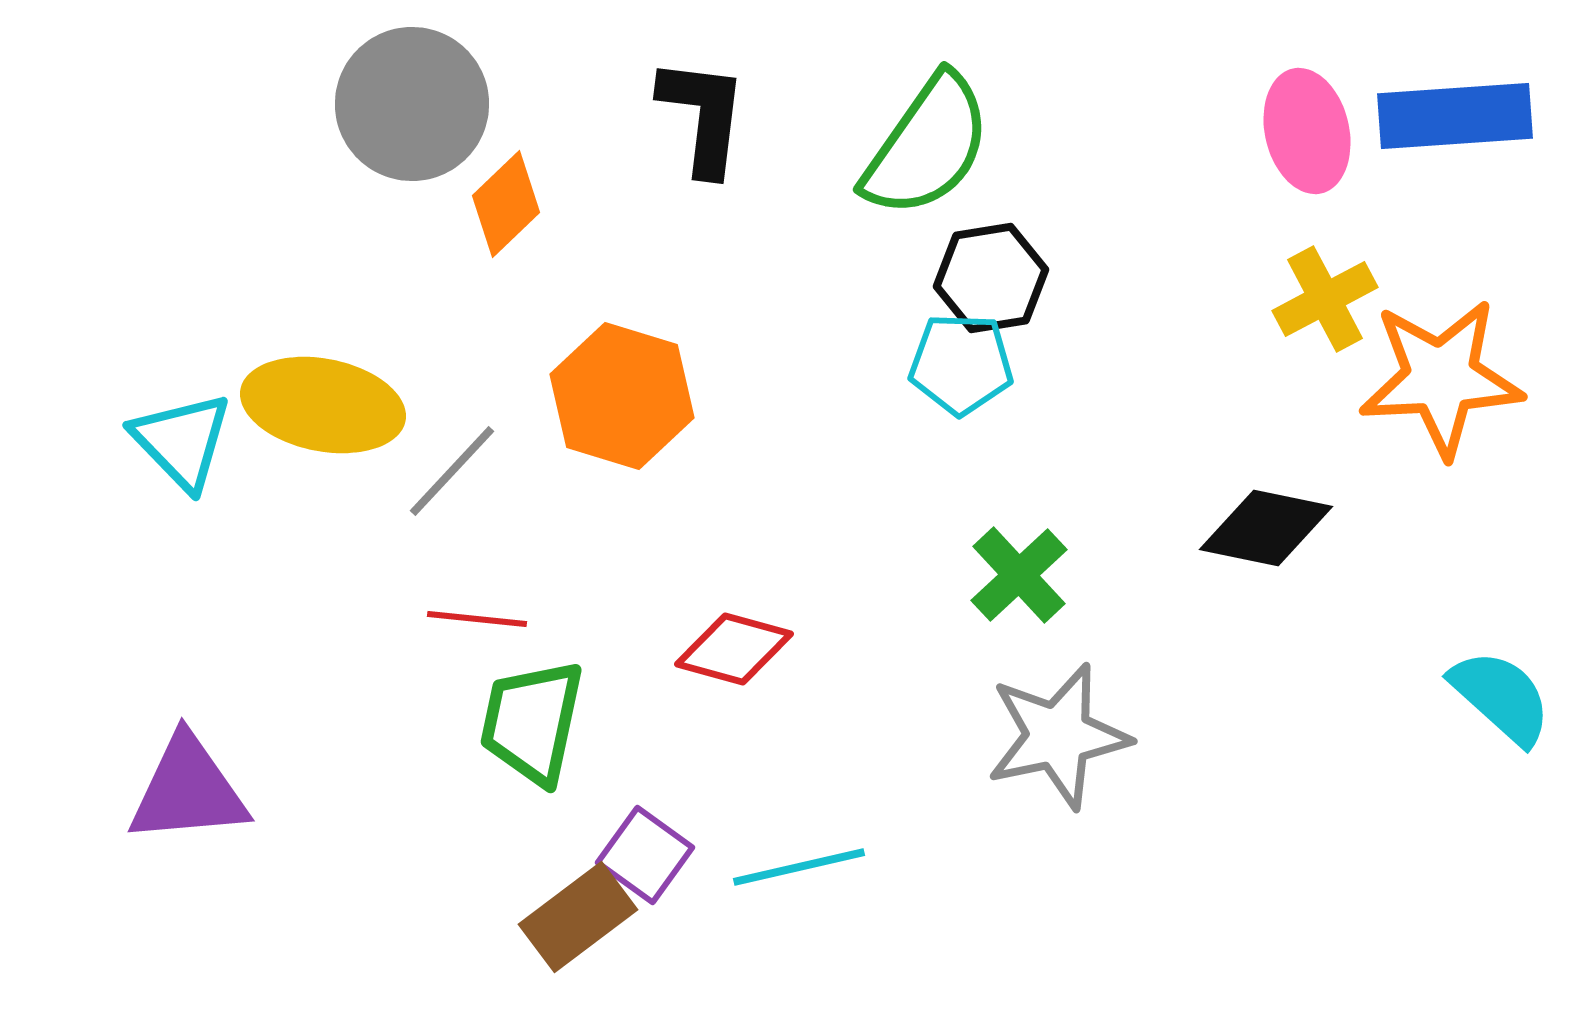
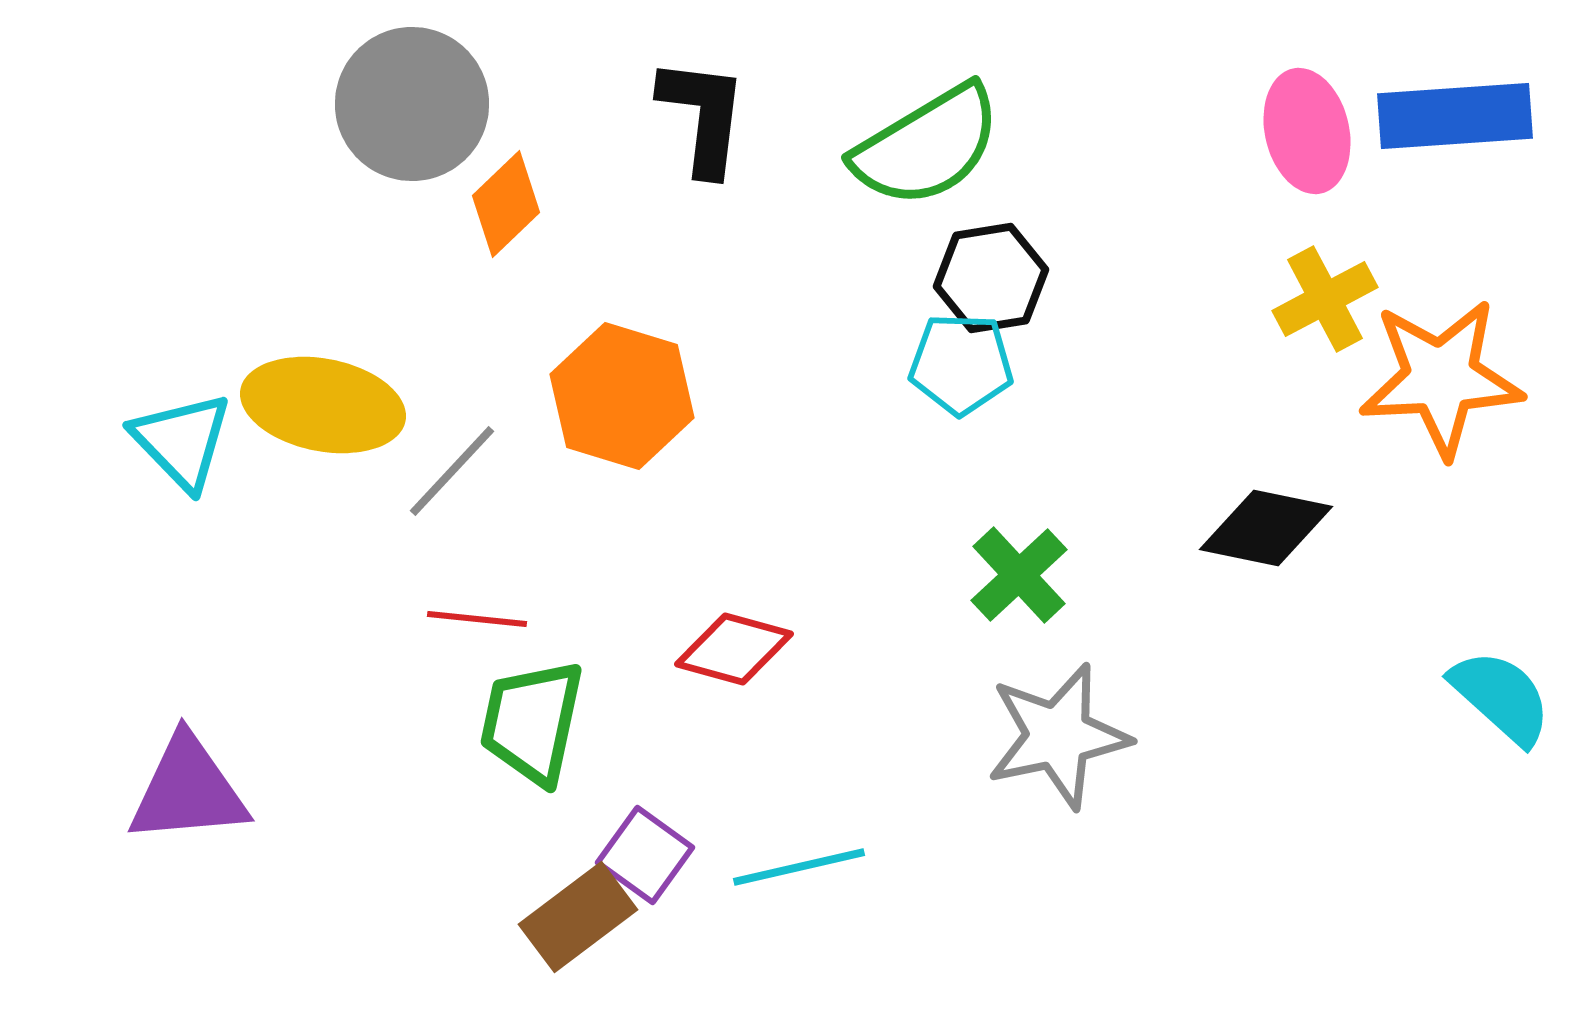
green semicircle: rotated 24 degrees clockwise
